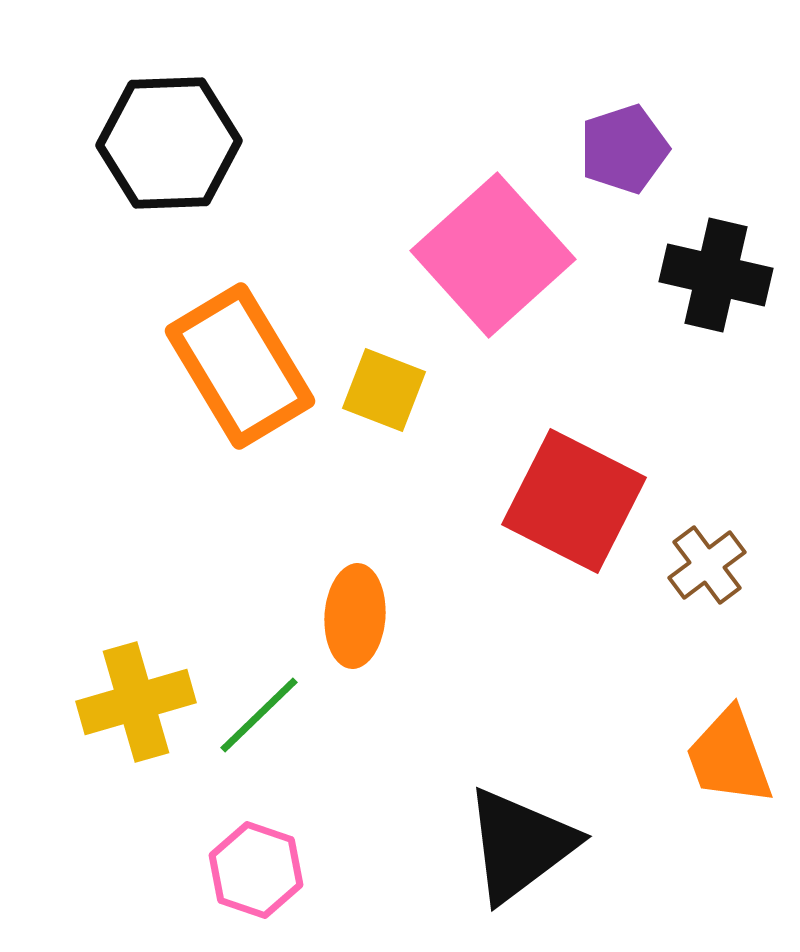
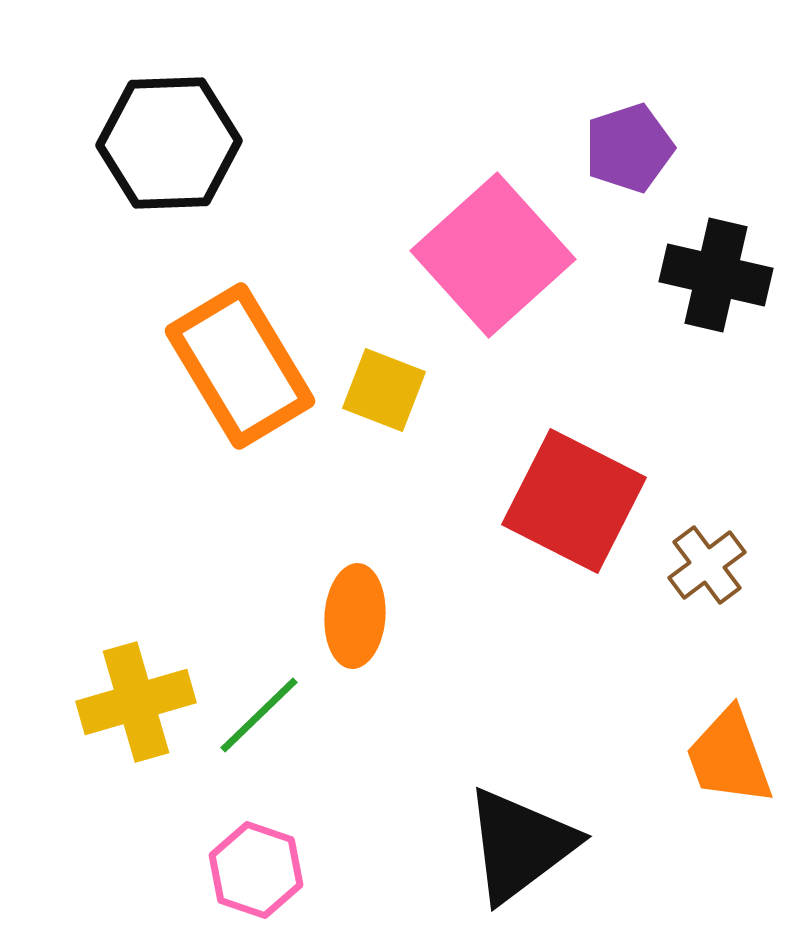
purple pentagon: moved 5 px right, 1 px up
